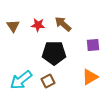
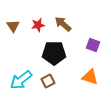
red star: rotated 16 degrees counterclockwise
purple square: rotated 24 degrees clockwise
orange triangle: rotated 48 degrees clockwise
